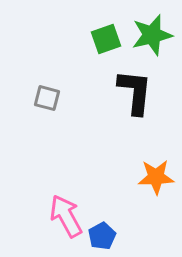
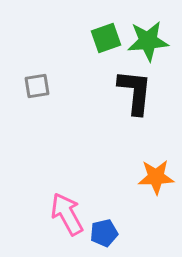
green star: moved 4 px left, 6 px down; rotated 9 degrees clockwise
green square: moved 1 px up
gray square: moved 10 px left, 12 px up; rotated 24 degrees counterclockwise
pink arrow: moved 1 px right, 2 px up
blue pentagon: moved 2 px right, 3 px up; rotated 16 degrees clockwise
